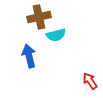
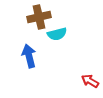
cyan semicircle: moved 1 px right, 1 px up
red arrow: rotated 24 degrees counterclockwise
